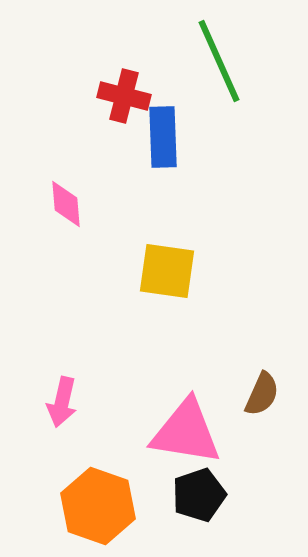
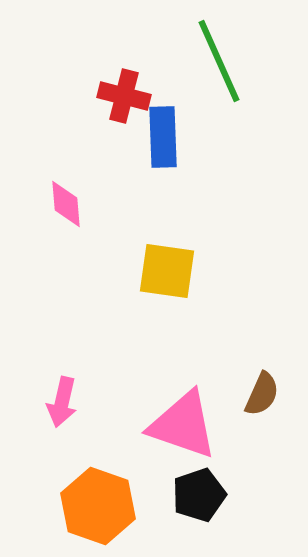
pink triangle: moved 3 px left, 7 px up; rotated 10 degrees clockwise
